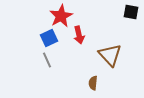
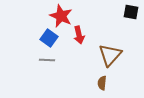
red star: rotated 20 degrees counterclockwise
blue square: rotated 30 degrees counterclockwise
brown triangle: rotated 25 degrees clockwise
gray line: rotated 63 degrees counterclockwise
brown semicircle: moved 9 px right
